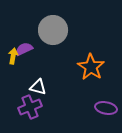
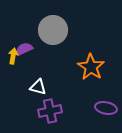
purple cross: moved 20 px right, 4 px down; rotated 10 degrees clockwise
